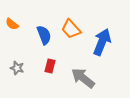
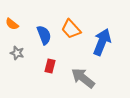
gray star: moved 15 px up
